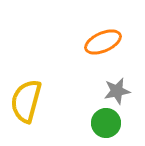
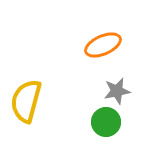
orange ellipse: moved 3 px down
green circle: moved 1 px up
